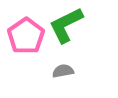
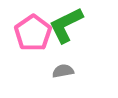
pink pentagon: moved 7 px right, 3 px up
